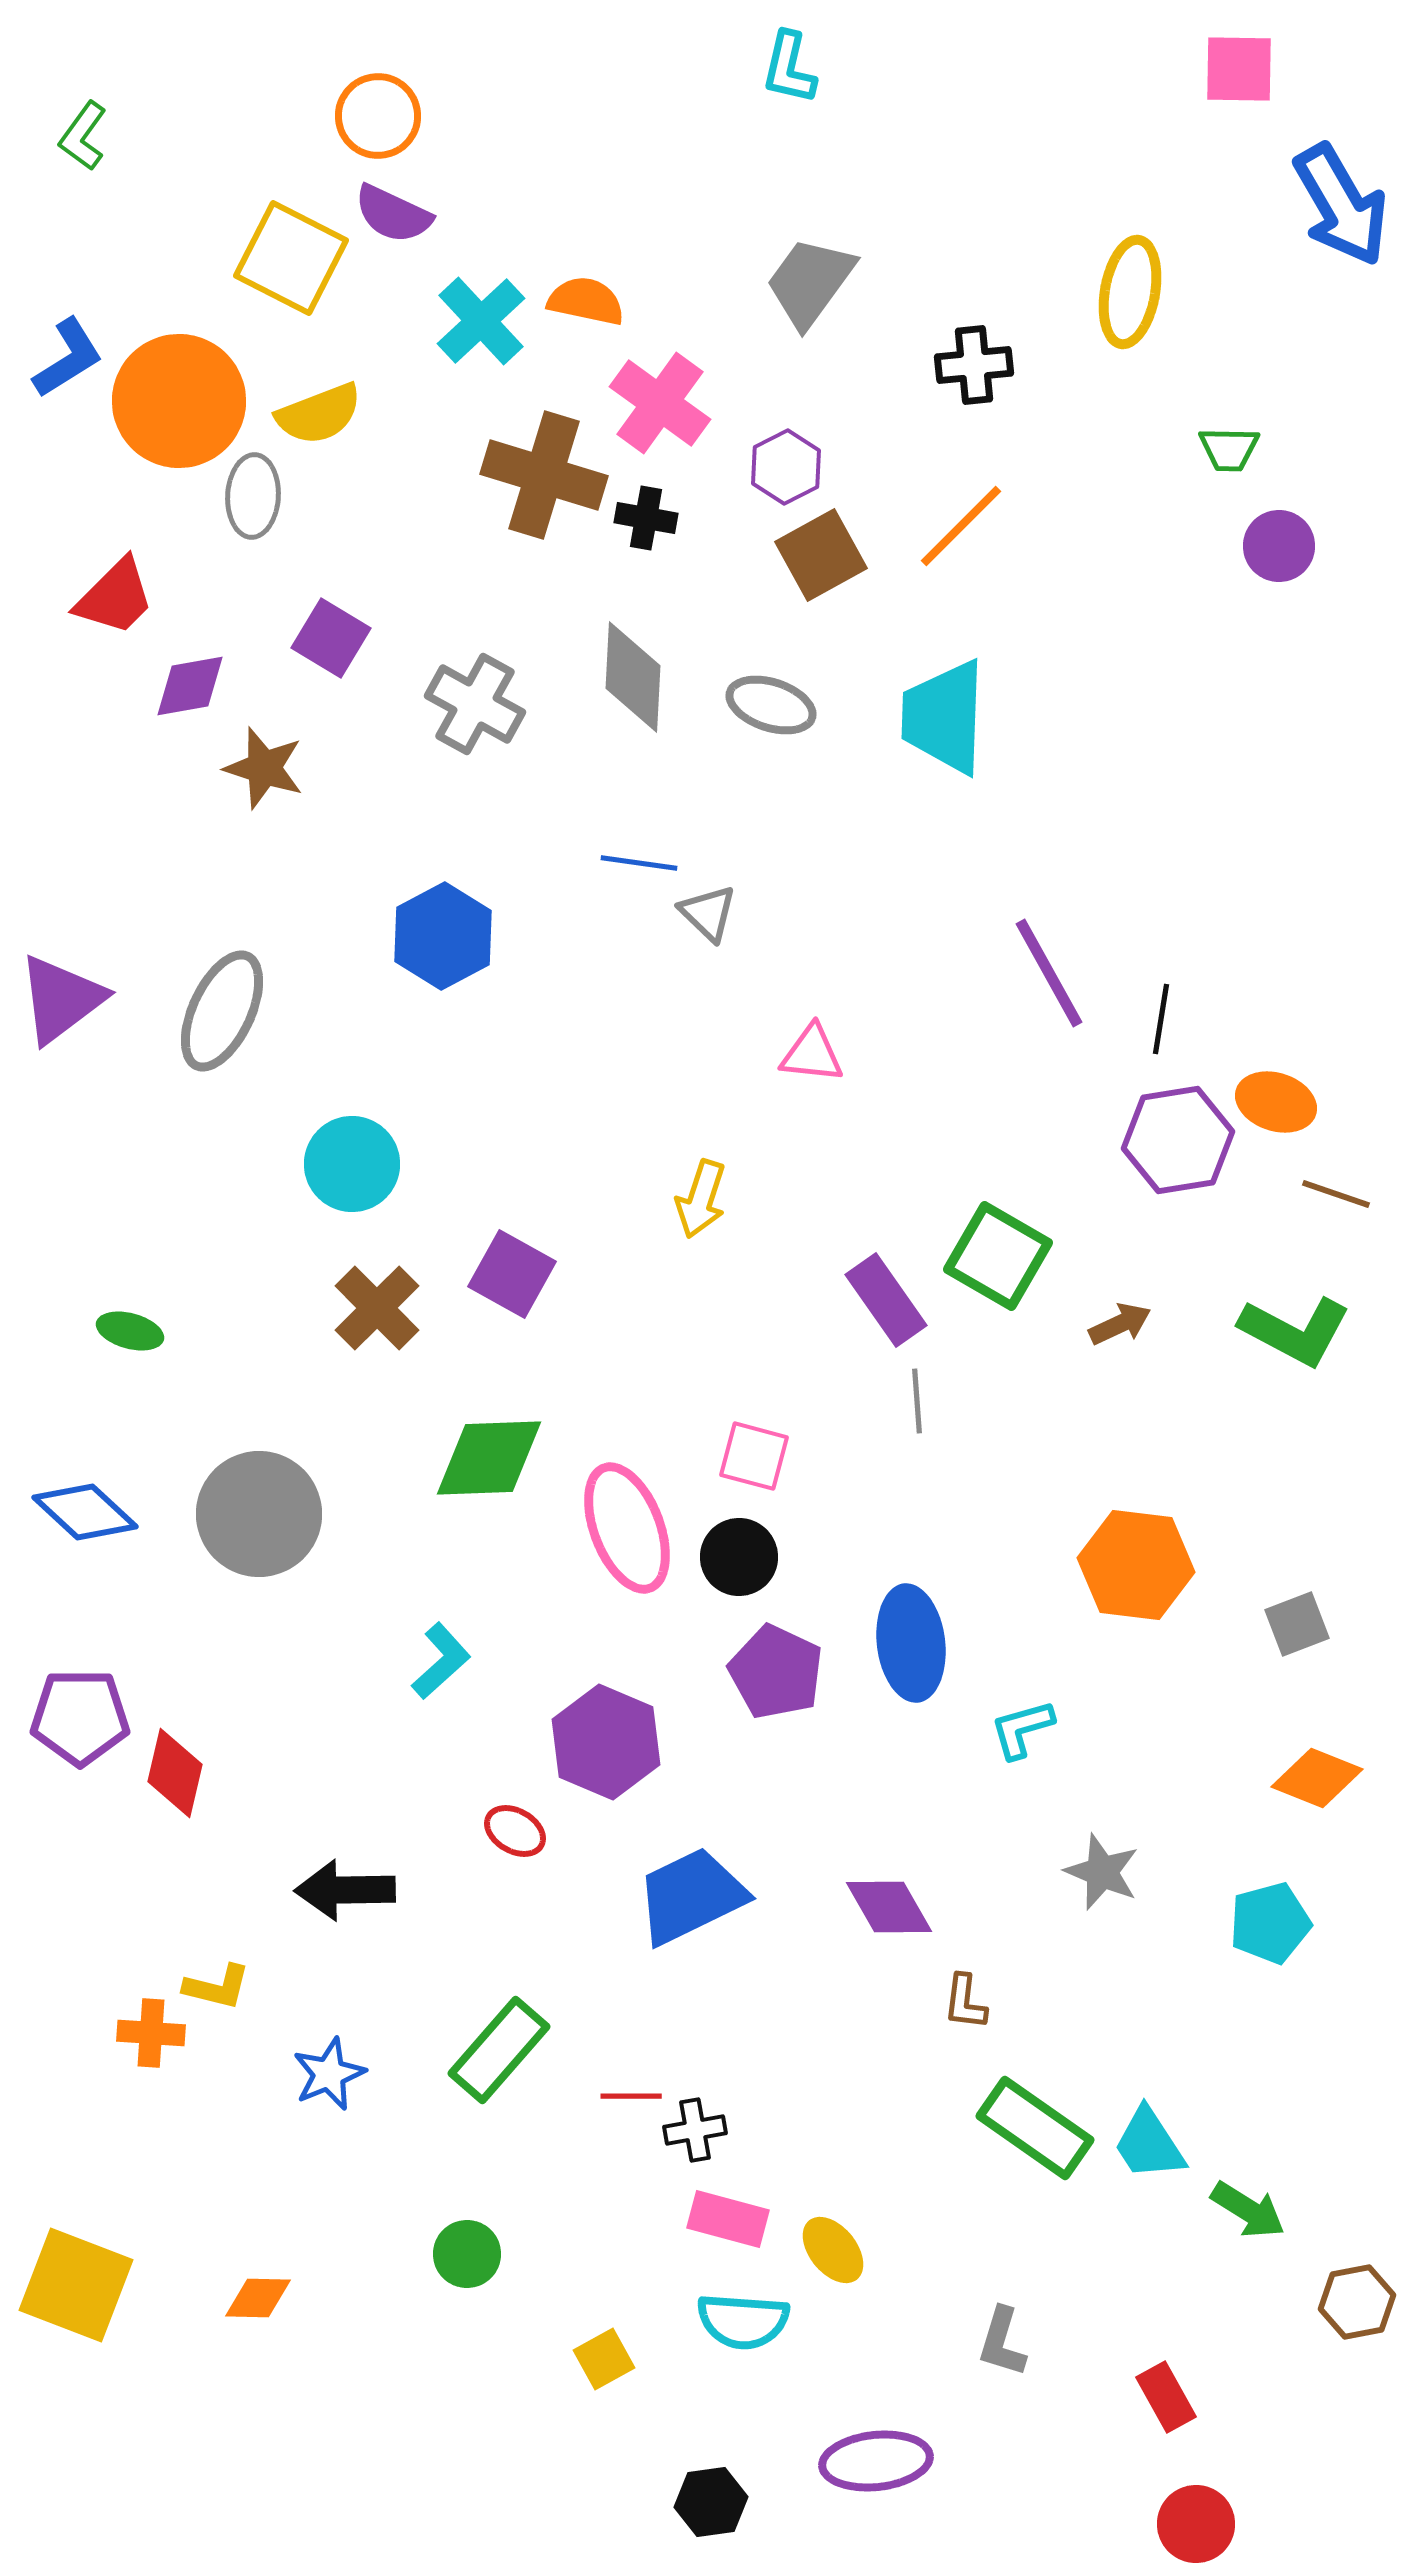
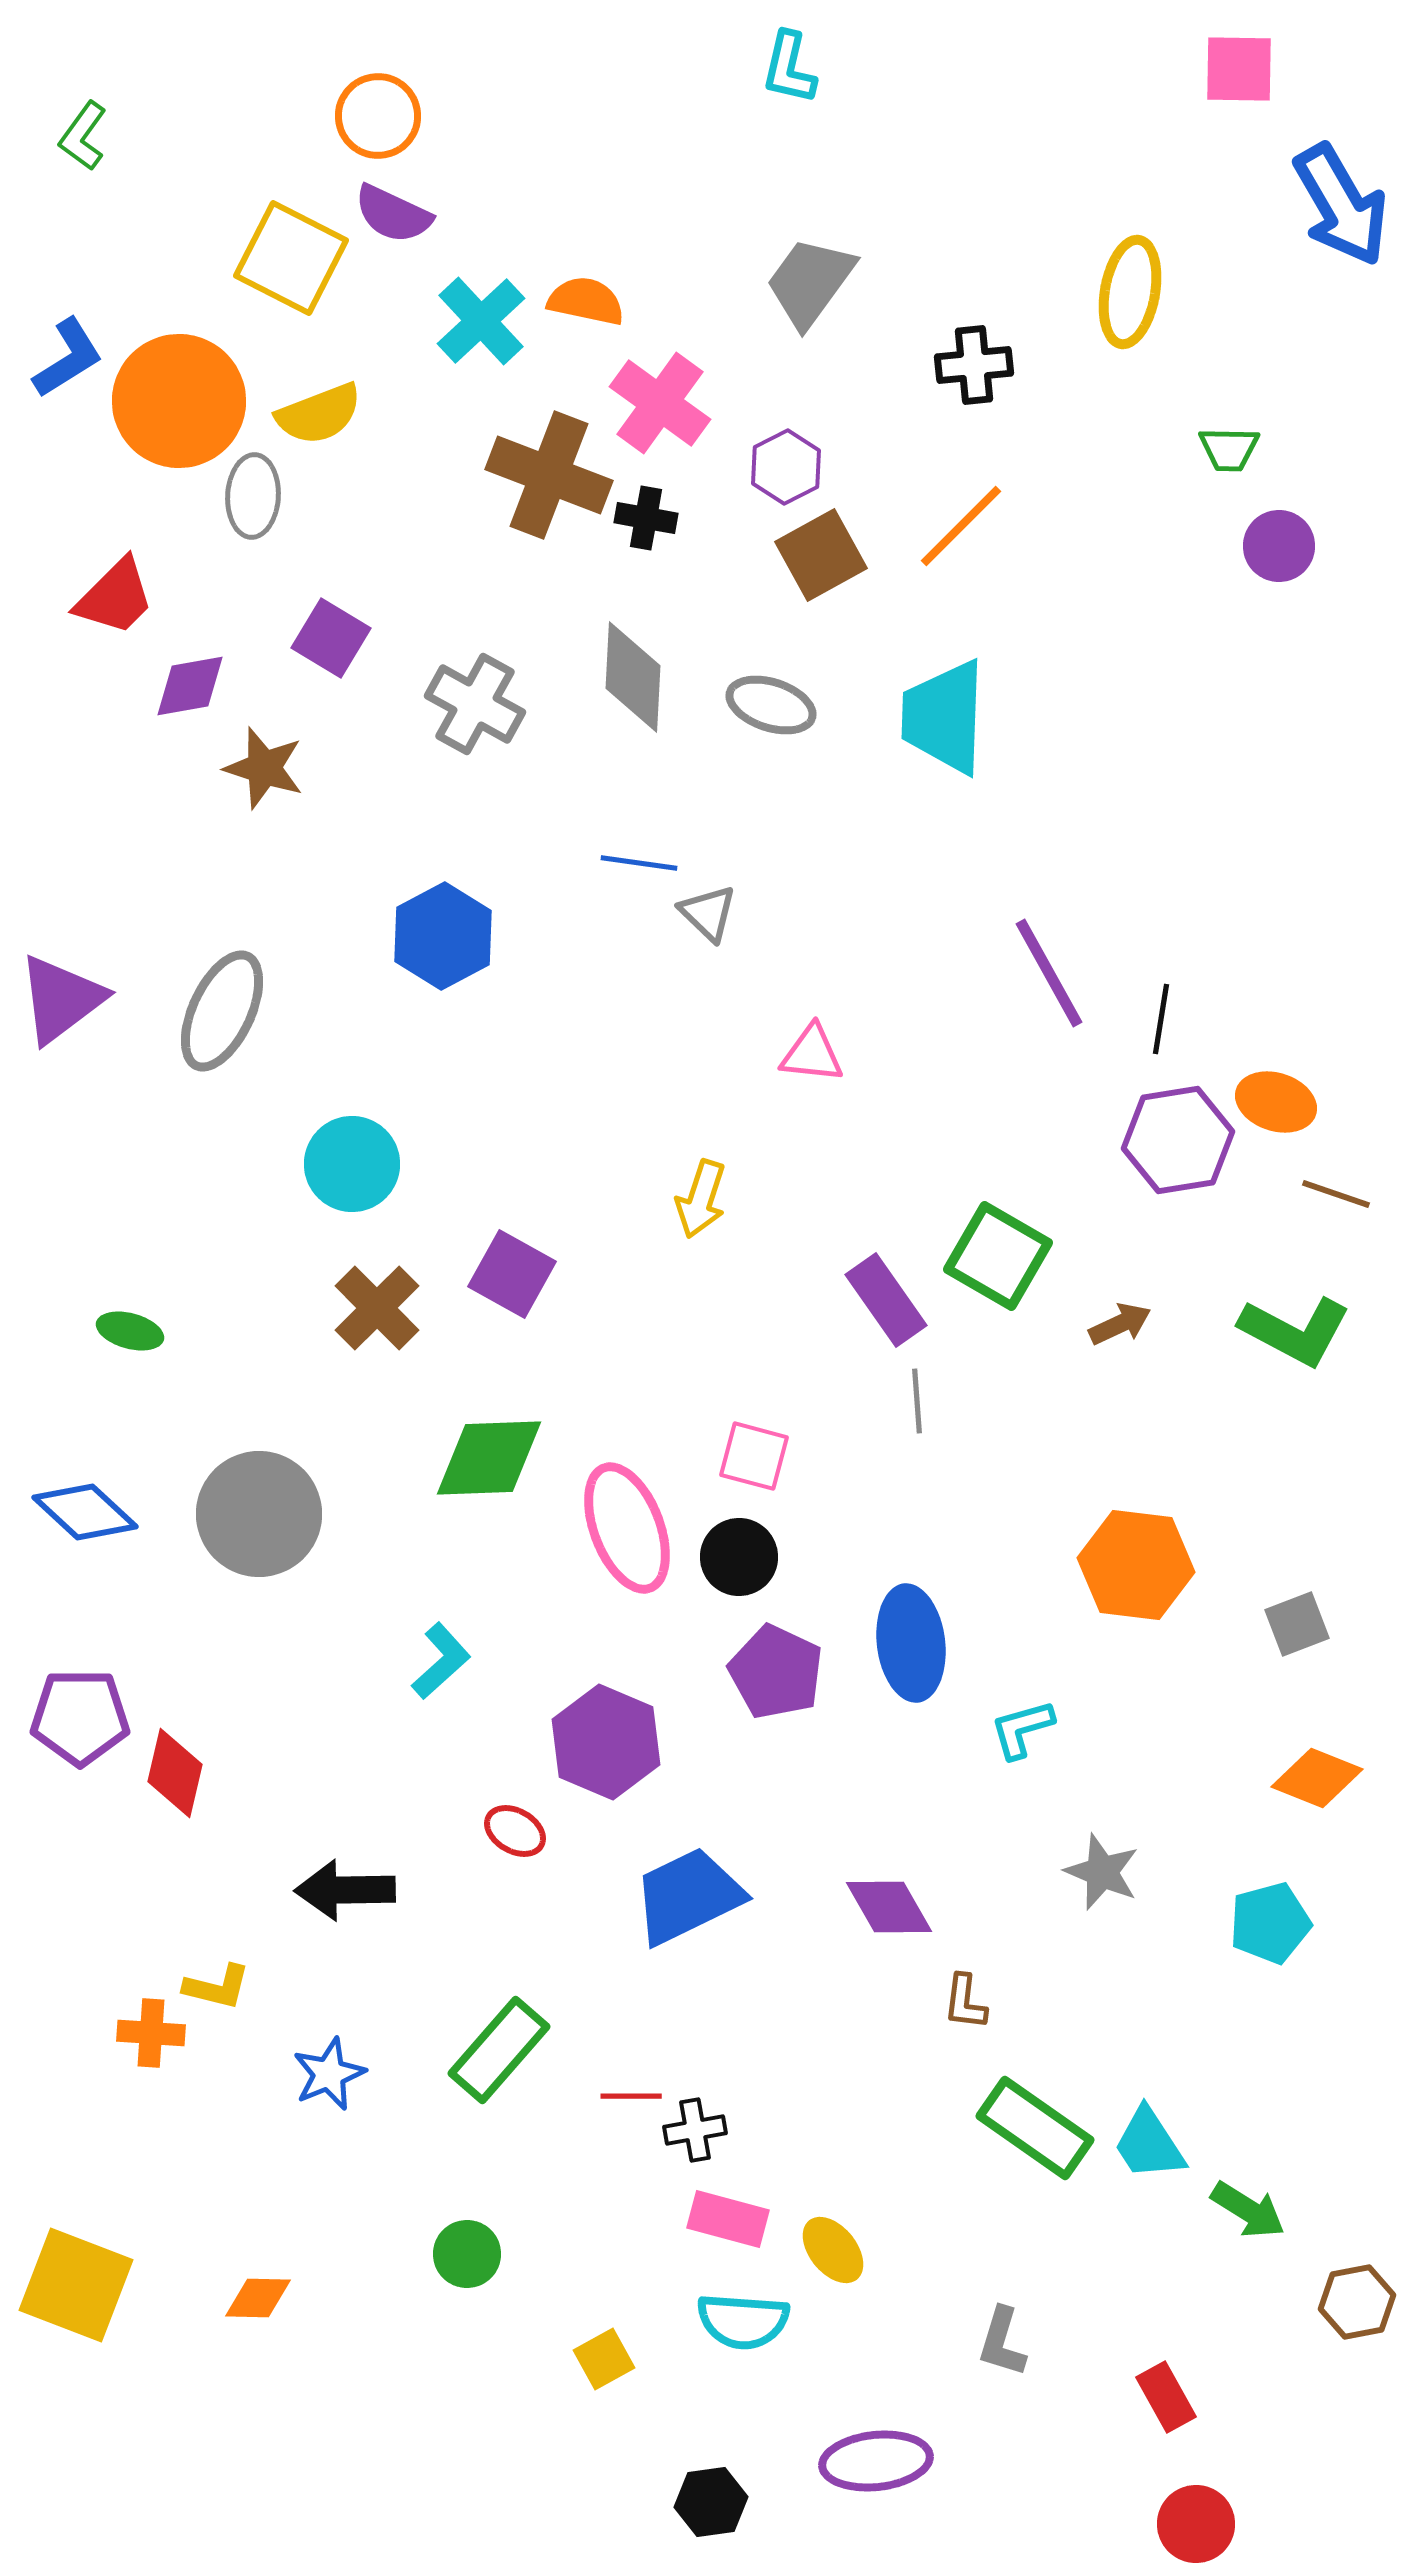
brown cross at (544, 475): moved 5 px right; rotated 4 degrees clockwise
blue trapezoid at (691, 1896): moved 3 px left
